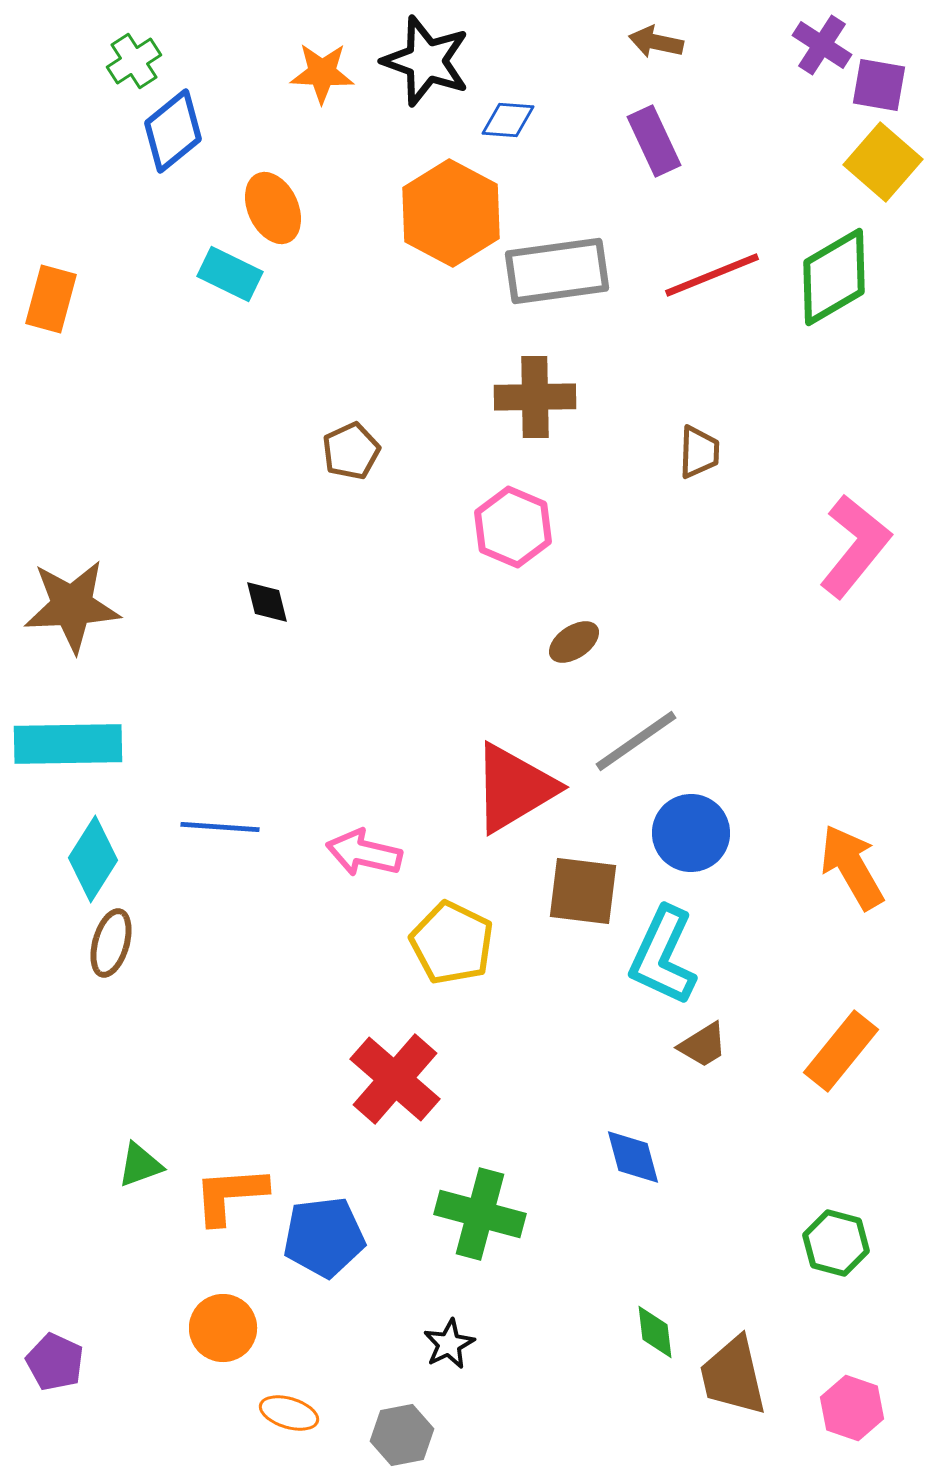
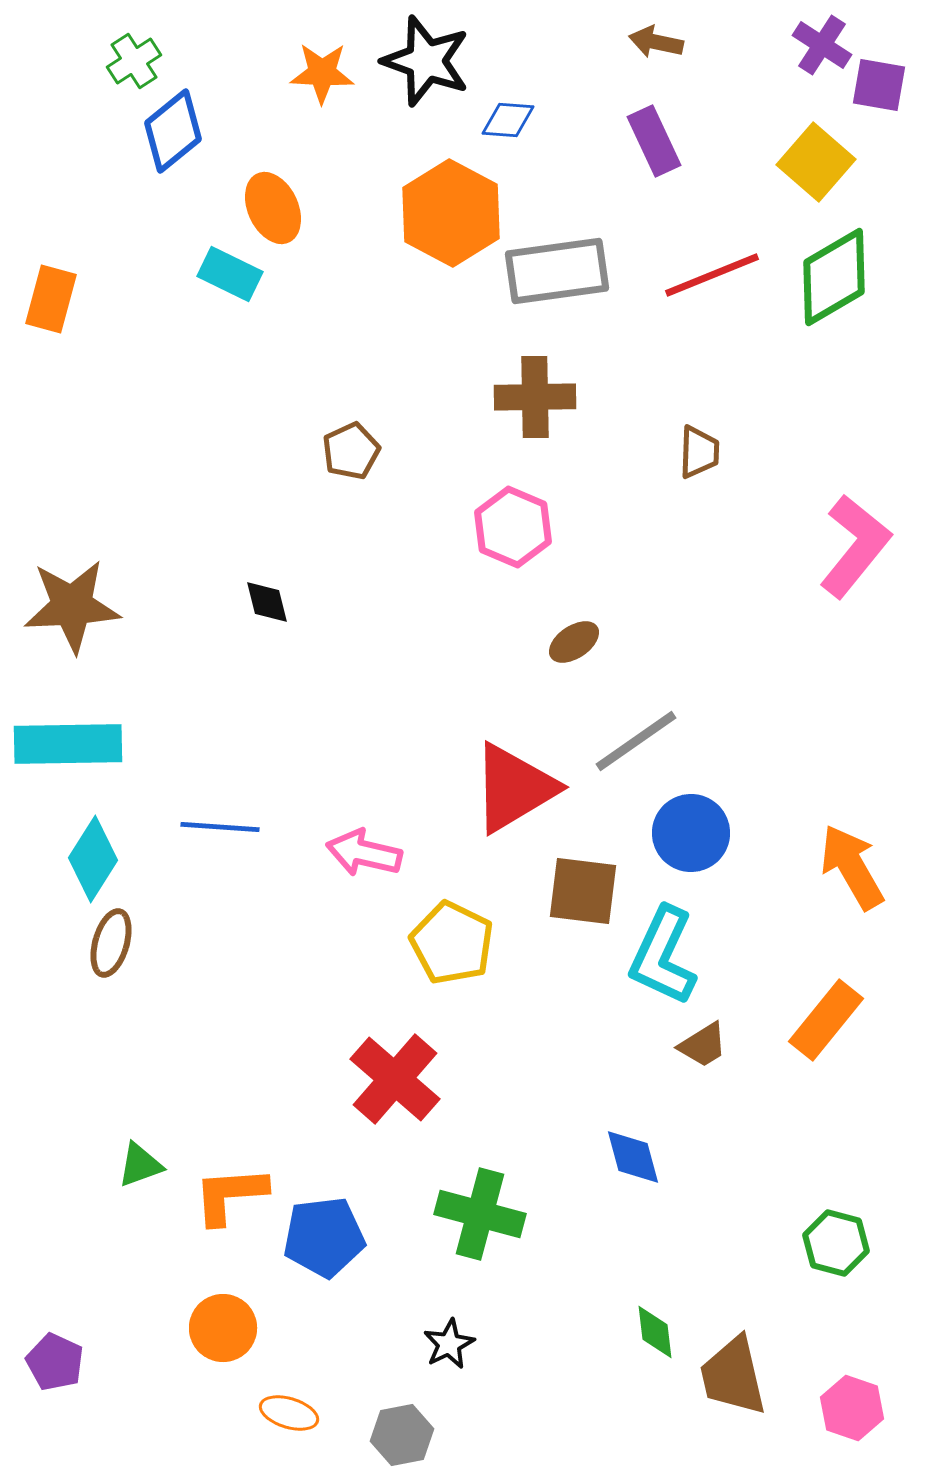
yellow square at (883, 162): moved 67 px left
orange rectangle at (841, 1051): moved 15 px left, 31 px up
